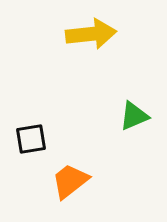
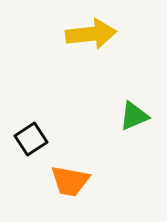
black square: rotated 24 degrees counterclockwise
orange trapezoid: rotated 132 degrees counterclockwise
